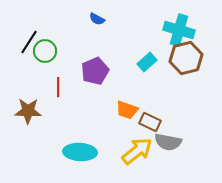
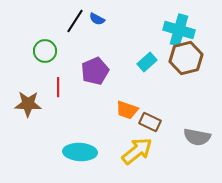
black line: moved 46 px right, 21 px up
brown star: moved 7 px up
gray semicircle: moved 29 px right, 5 px up
